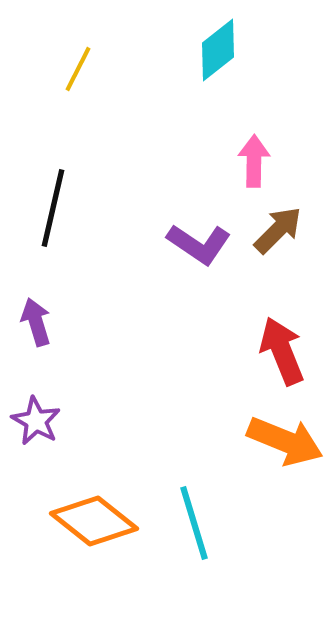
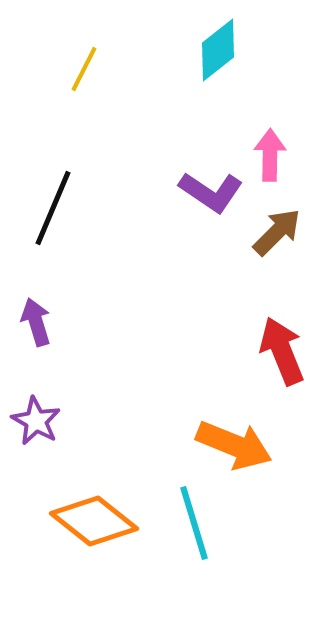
yellow line: moved 6 px right
pink arrow: moved 16 px right, 6 px up
black line: rotated 10 degrees clockwise
brown arrow: moved 1 px left, 2 px down
purple L-shape: moved 12 px right, 52 px up
orange arrow: moved 51 px left, 4 px down
